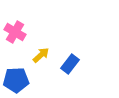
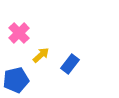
pink cross: moved 4 px right, 1 px down; rotated 15 degrees clockwise
blue pentagon: rotated 10 degrees counterclockwise
